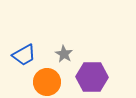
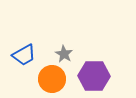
purple hexagon: moved 2 px right, 1 px up
orange circle: moved 5 px right, 3 px up
